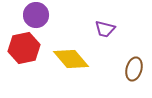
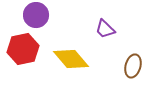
purple trapezoid: rotated 30 degrees clockwise
red hexagon: moved 1 px left, 1 px down
brown ellipse: moved 1 px left, 3 px up
